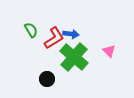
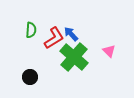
green semicircle: rotated 35 degrees clockwise
blue arrow: rotated 140 degrees counterclockwise
black circle: moved 17 px left, 2 px up
